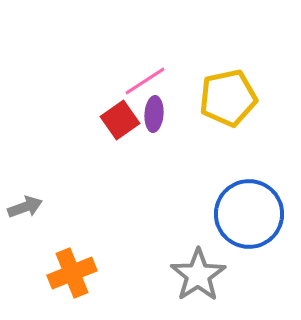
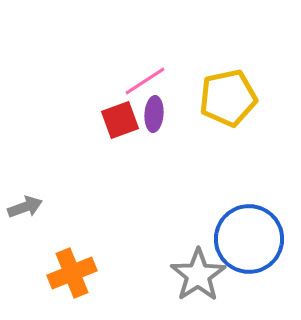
red square: rotated 15 degrees clockwise
blue circle: moved 25 px down
